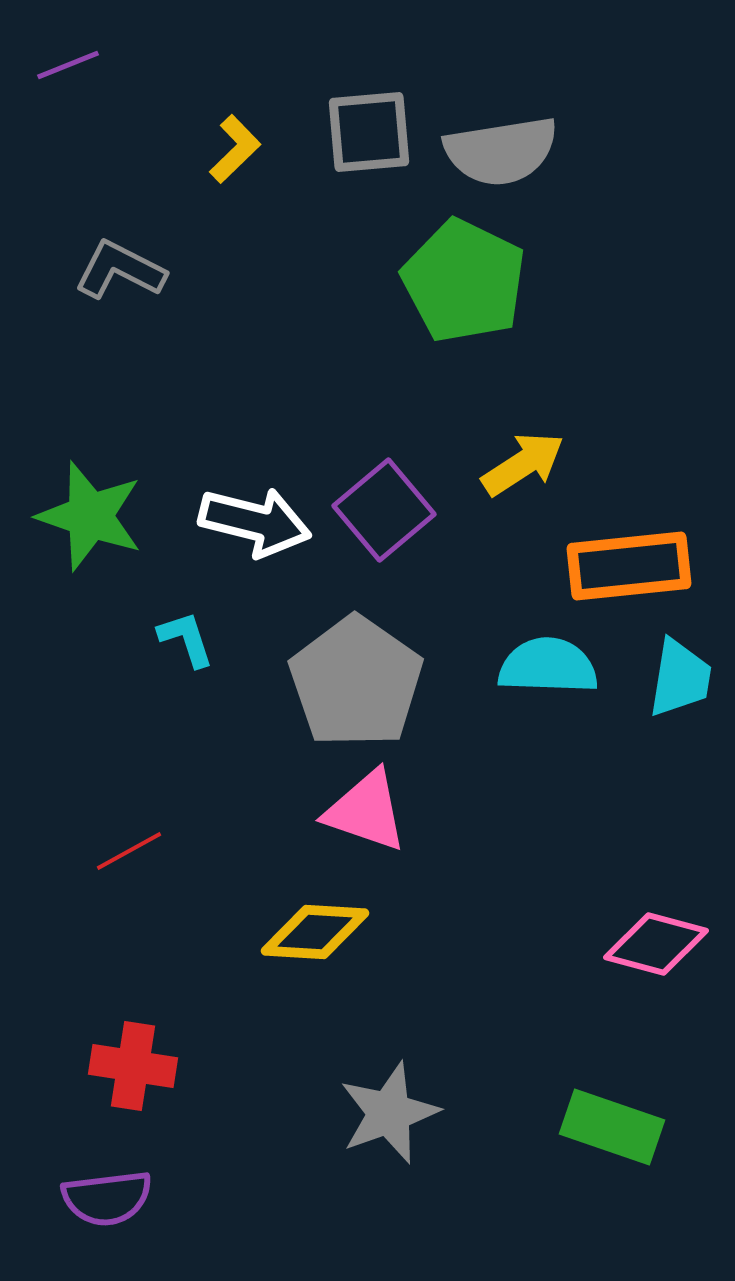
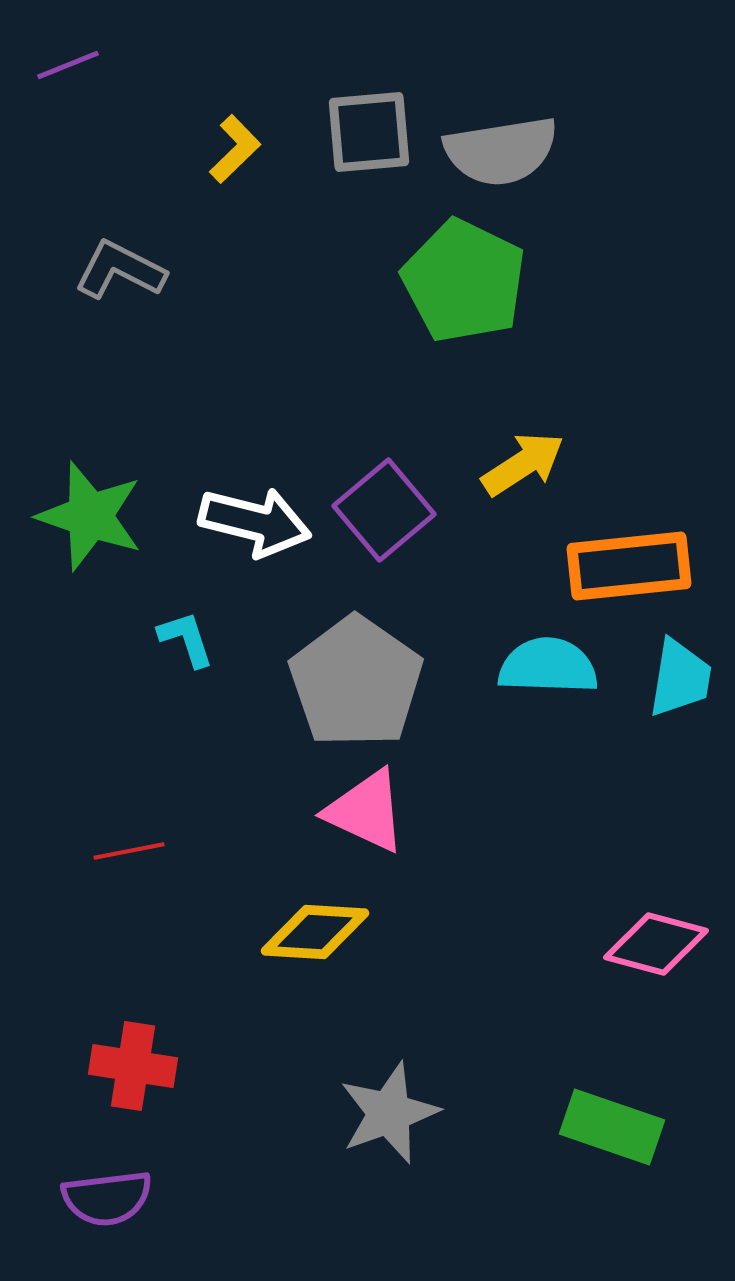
pink triangle: rotated 6 degrees clockwise
red line: rotated 18 degrees clockwise
